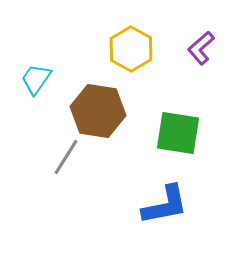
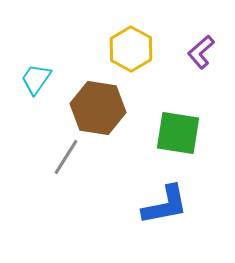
purple L-shape: moved 4 px down
brown hexagon: moved 3 px up
